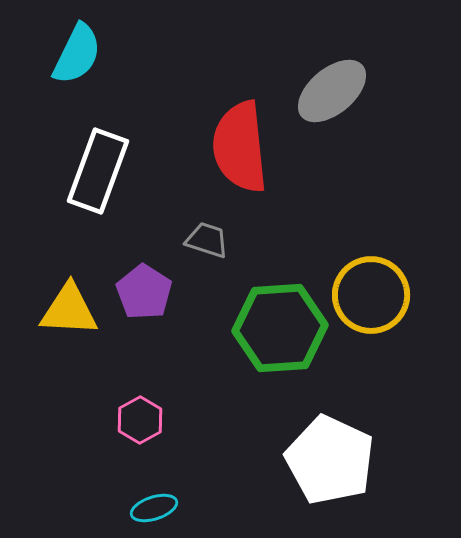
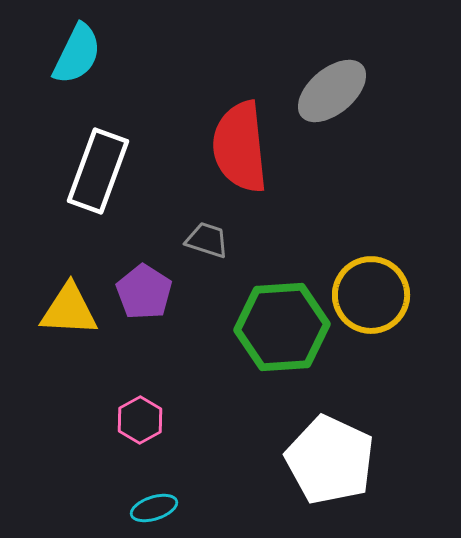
green hexagon: moved 2 px right, 1 px up
